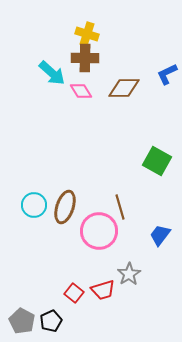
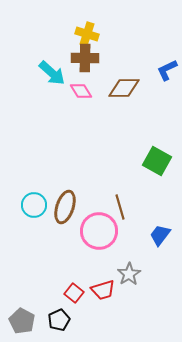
blue L-shape: moved 4 px up
black pentagon: moved 8 px right, 1 px up
